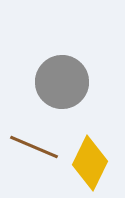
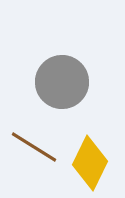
brown line: rotated 9 degrees clockwise
